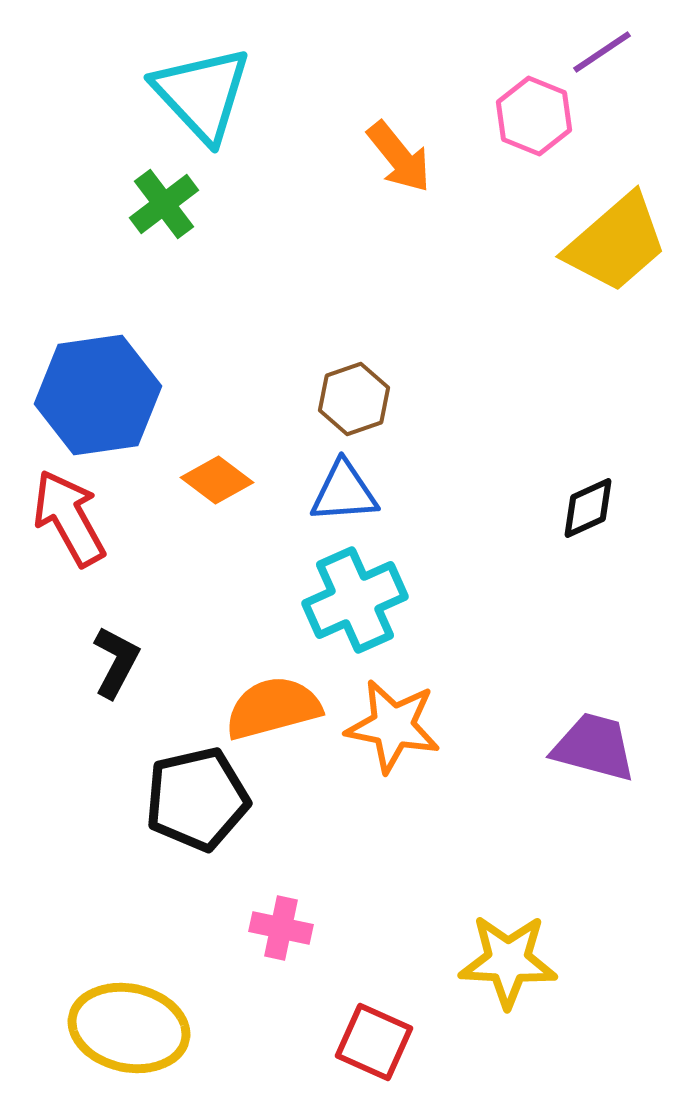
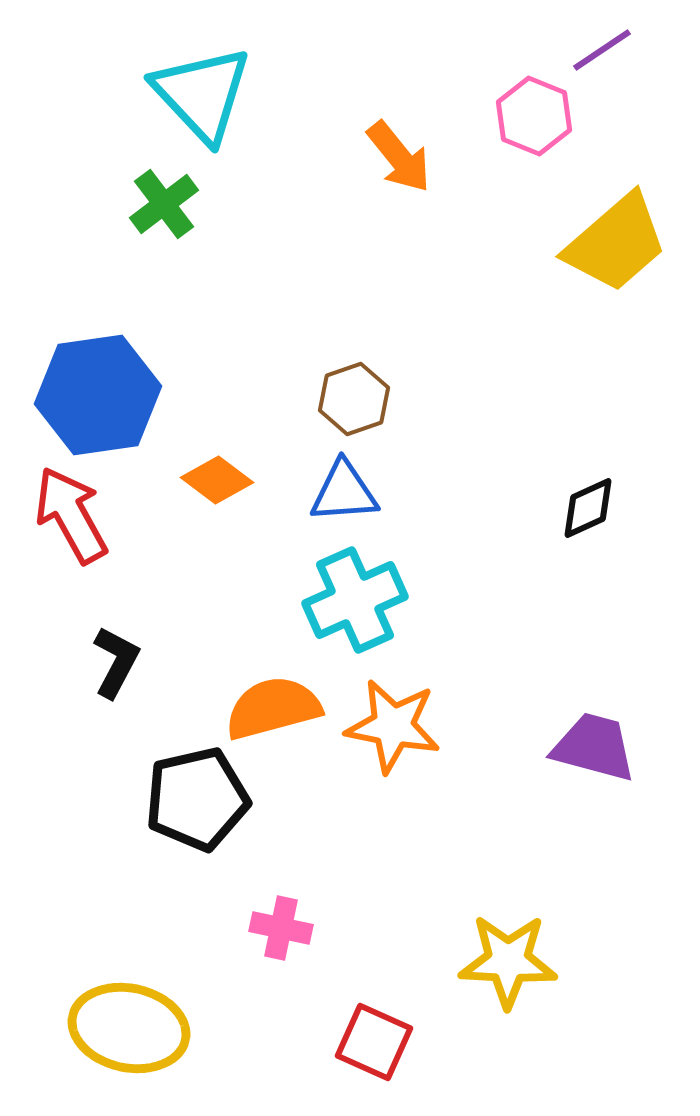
purple line: moved 2 px up
red arrow: moved 2 px right, 3 px up
